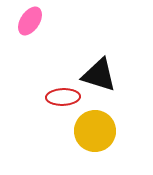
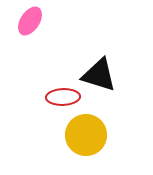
yellow circle: moved 9 px left, 4 px down
